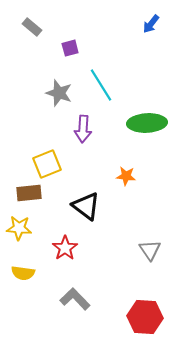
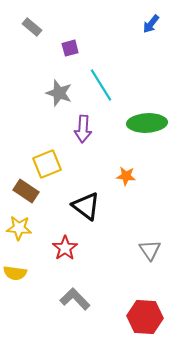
brown rectangle: moved 3 px left, 2 px up; rotated 40 degrees clockwise
yellow semicircle: moved 8 px left
